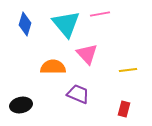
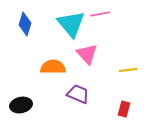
cyan triangle: moved 5 px right
